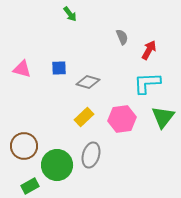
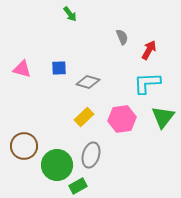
green rectangle: moved 48 px right
